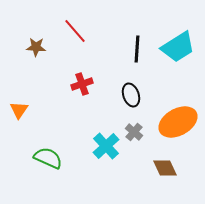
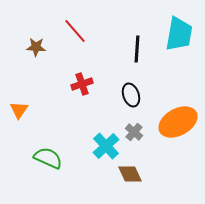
cyan trapezoid: moved 1 px right, 13 px up; rotated 48 degrees counterclockwise
brown diamond: moved 35 px left, 6 px down
